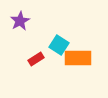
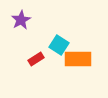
purple star: moved 1 px right, 1 px up
orange rectangle: moved 1 px down
